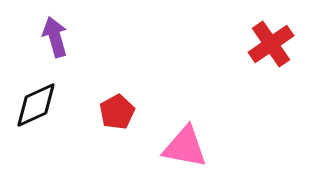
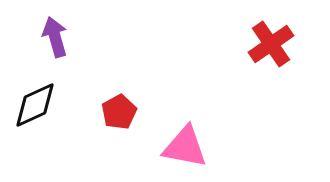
black diamond: moved 1 px left
red pentagon: moved 2 px right
